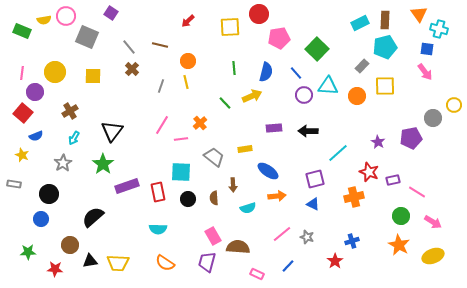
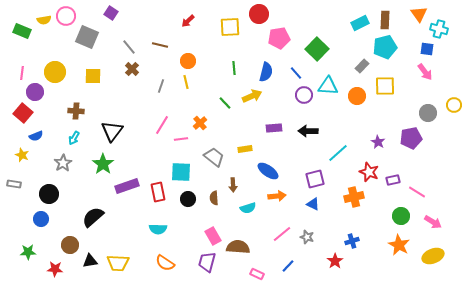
brown cross at (70, 111): moved 6 px right; rotated 35 degrees clockwise
gray circle at (433, 118): moved 5 px left, 5 px up
